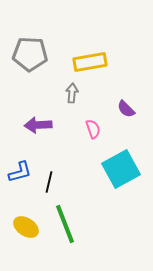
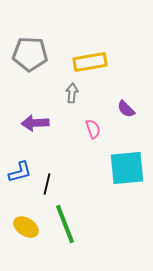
purple arrow: moved 3 px left, 2 px up
cyan square: moved 6 px right, 1 px up; rotated 24 degrees clockwise
black line: moved 2 px left, 2 px down
